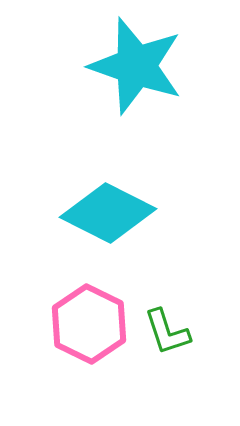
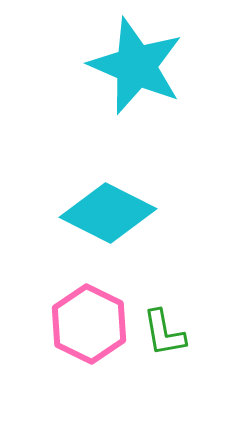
cyan star: rotated 4 degrees clockwise
green L-shape: moved 3 px left, 1 px down; rotated 8 degrees clockwise
